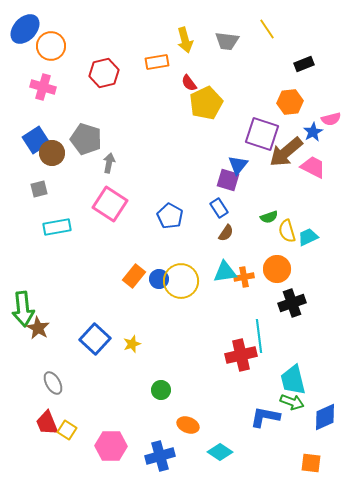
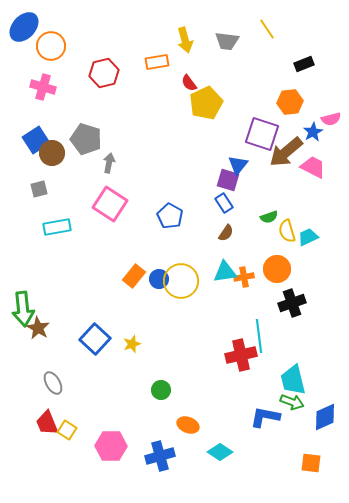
blue ellipse at (25, 29): moved 1 px left, 2 px up
blue rectangle at (219, 208): moved 5 px right, 5 px up
